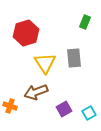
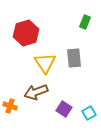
purple square: rotated 28 degrees counterclockwise
